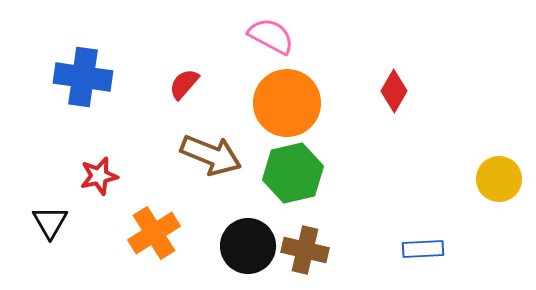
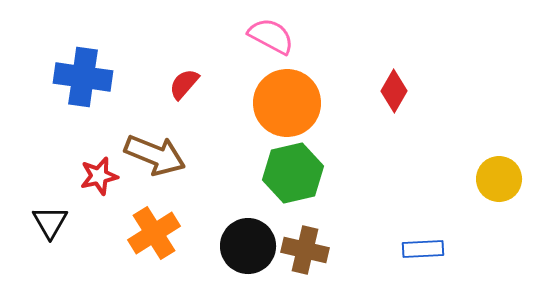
brown arrow: moved 56 px left
